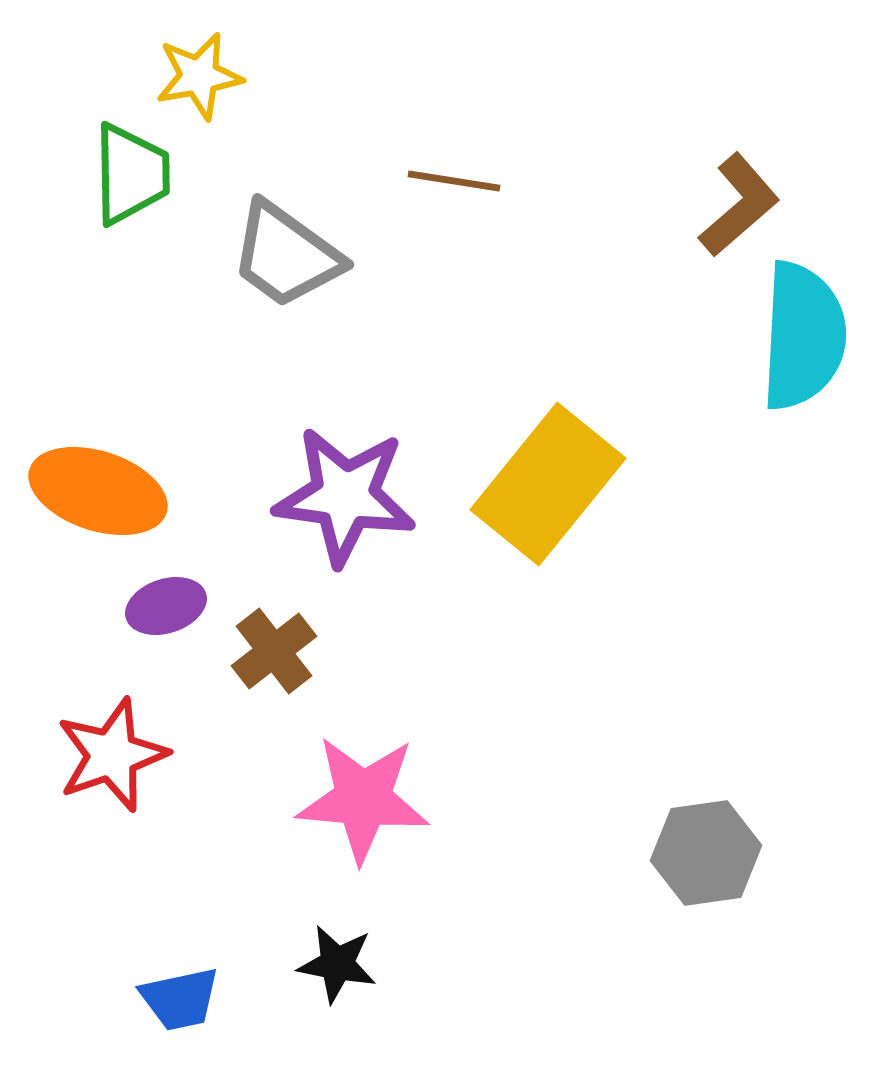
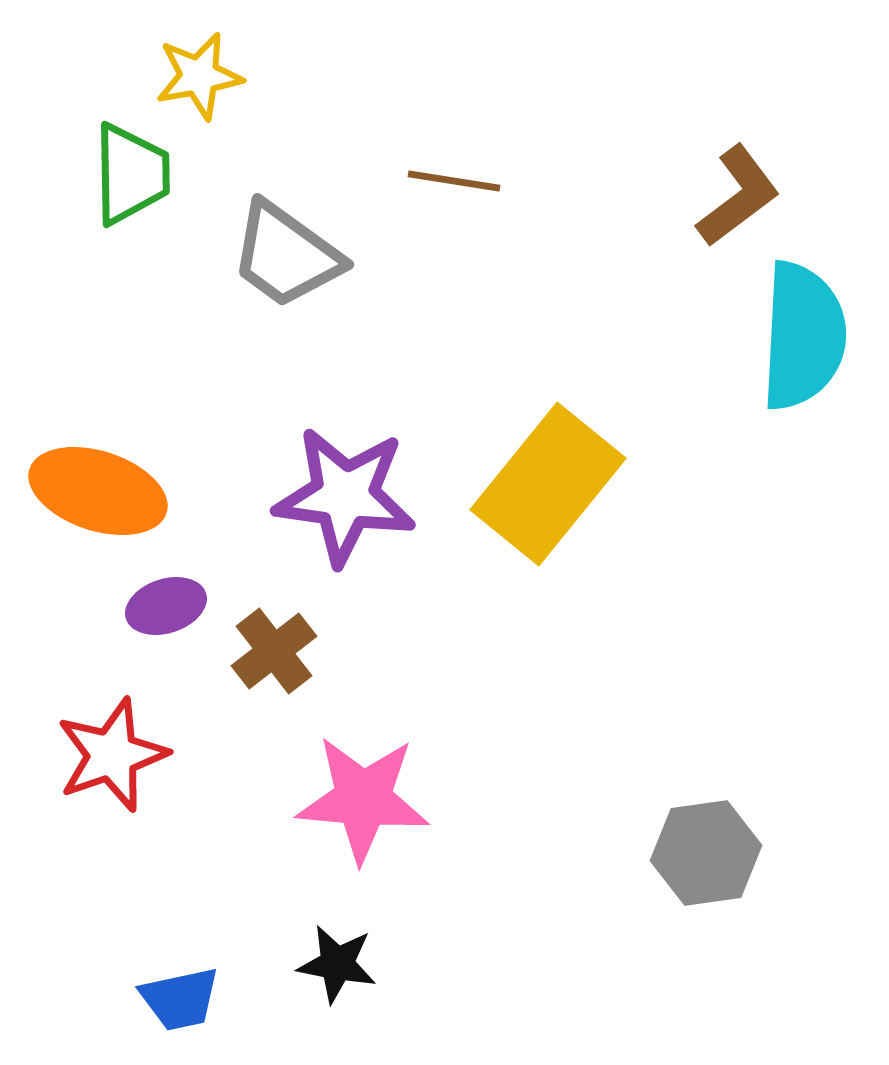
brown L-shape: moved 1 px left, 9 px up; rotated 4 degrees clockwise
